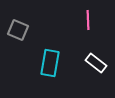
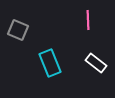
cyan rectangle: rotated 32 degrees counterclockwise
